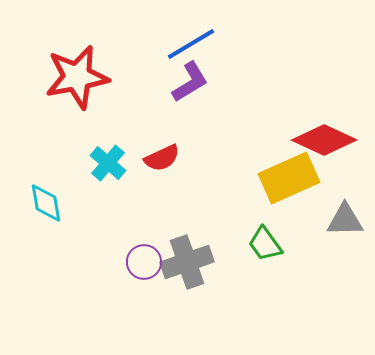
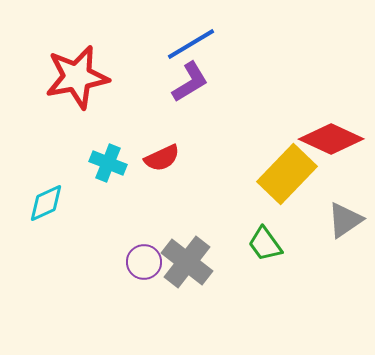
red diamond: moved 7 px right, 1 px up
cyan cross: rotated 18 degrees counterclockwise
yellow rectangle: moved 2 px left, 4 px up; rotated 22 degrees counterclockwise
cyan diamond: rotated 75 degrees clockwise
gray triangle: rotated 33 degrees counterclockwise
gray cross: rotated 33 degrees counterclockwise
